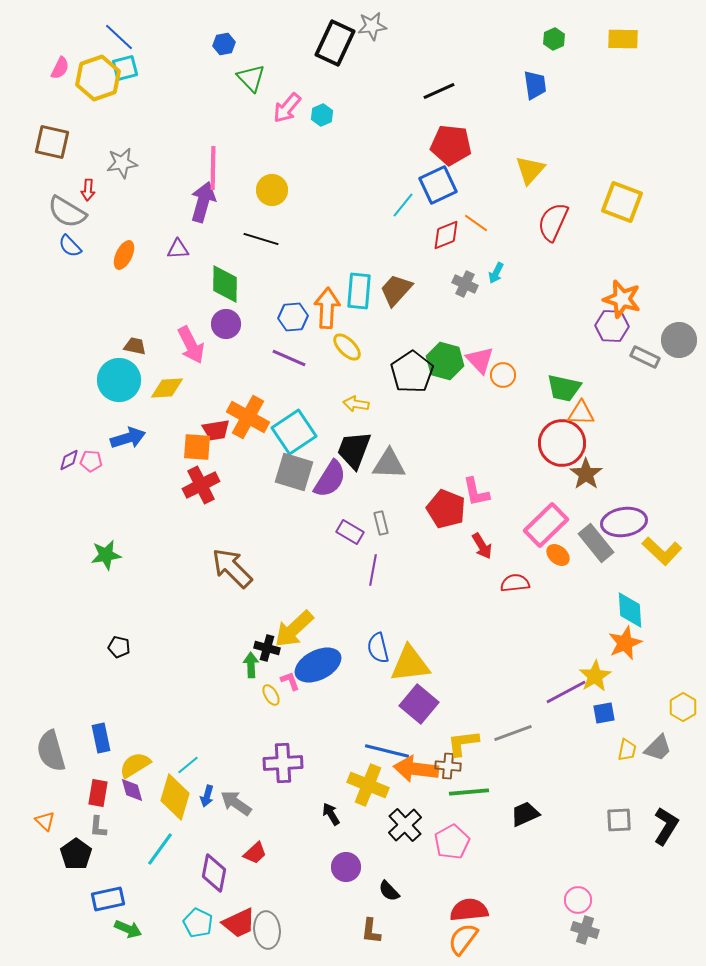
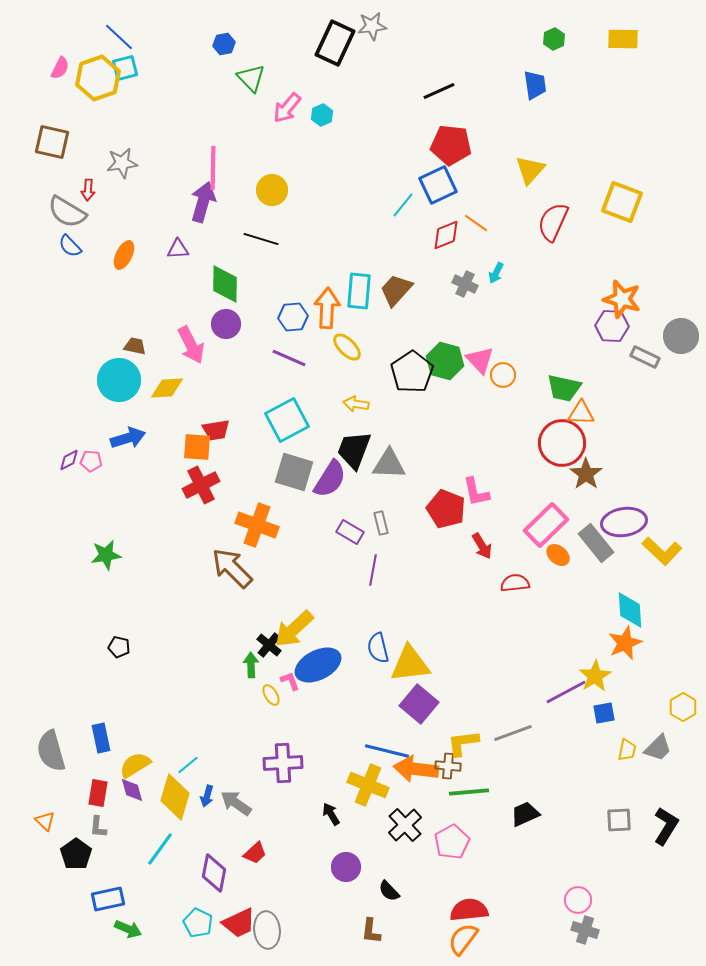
gray circle at (679, 340): moved 2 px right, 4 px up
orange cross at (248, 417): moved 9 px right, 108 px down; rotated 9 degrees counterclockwise
cyan square at (294, 432): moved 7 px left, 12 px up; rotated 6 degrees clockwise
black cross at (267, 648): moved 2 px right, 3 px up; rotated 25 degrees clockwise
